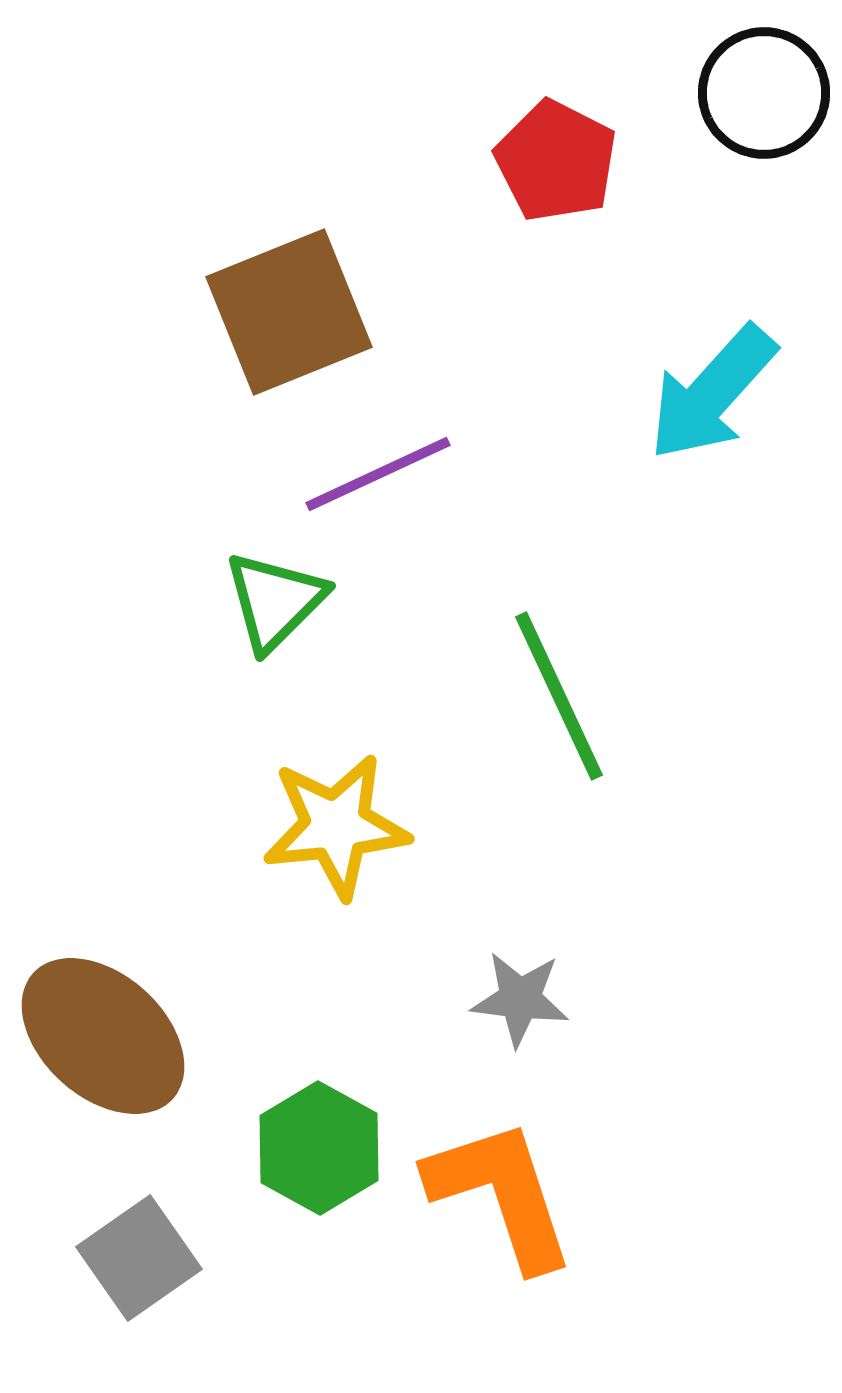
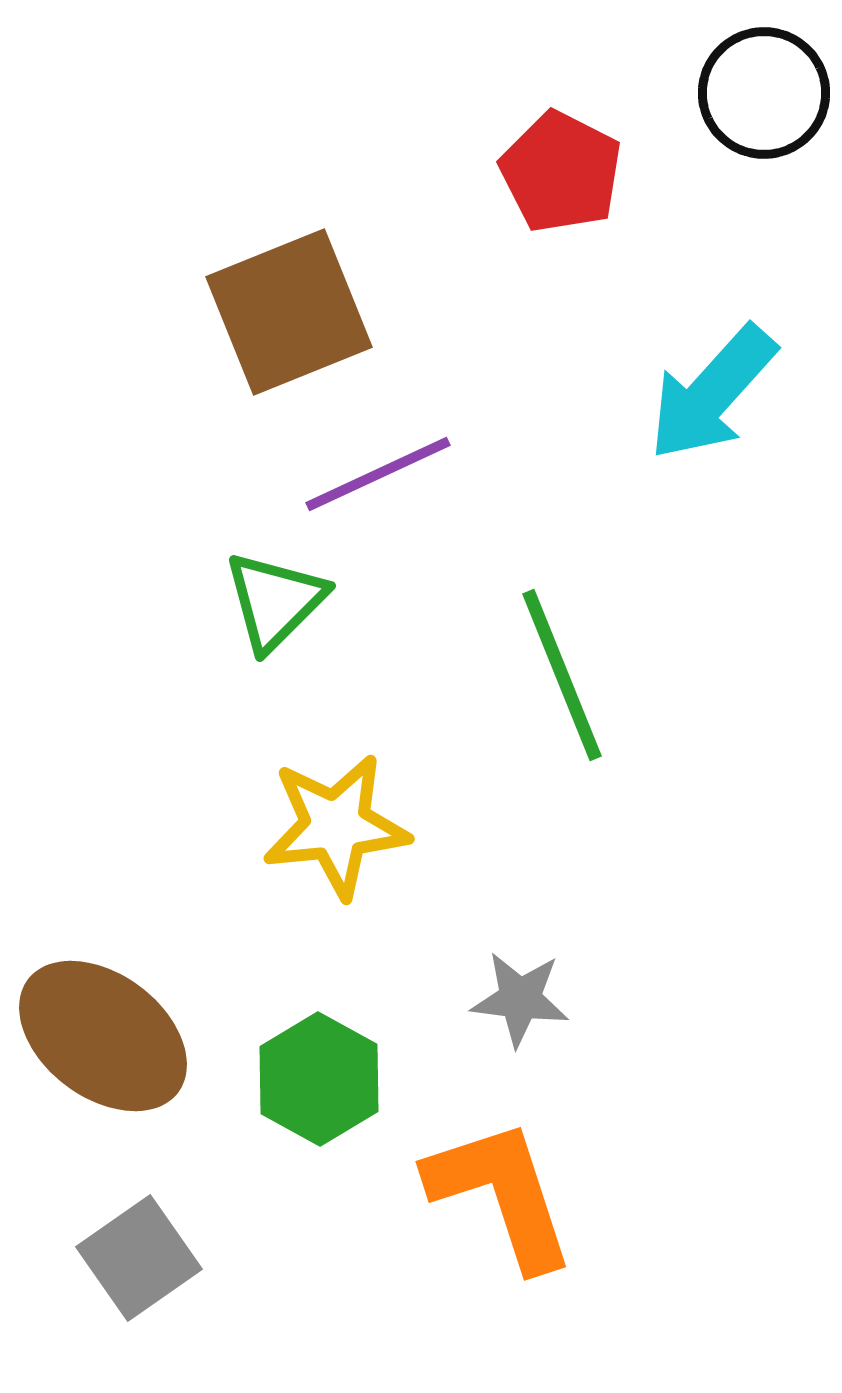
red pentagon: moved 5 px right, 11 px down
green line: moved 3 px right, 21 px up; rotated 3 degrees clockwise
brown ellipse: rotated 5 degrees counterclockwise
green hexagon: moved 69 px up
